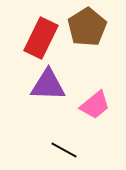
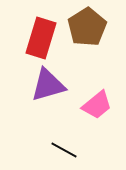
red rectangle: rotated 9 degrees counterclockwise
purple triangle: rotated 18 degrees counterclockwise
pink trapezoid: moved 2 px right
